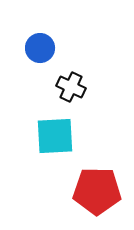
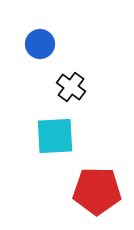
blue circle: moved 4 px up
black cross: rotated 12 degrees clockwise
